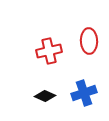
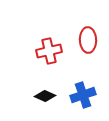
red ellipse: moved 1 px left, 1 px up
blue cross: moved 1 px left, 2 px down
